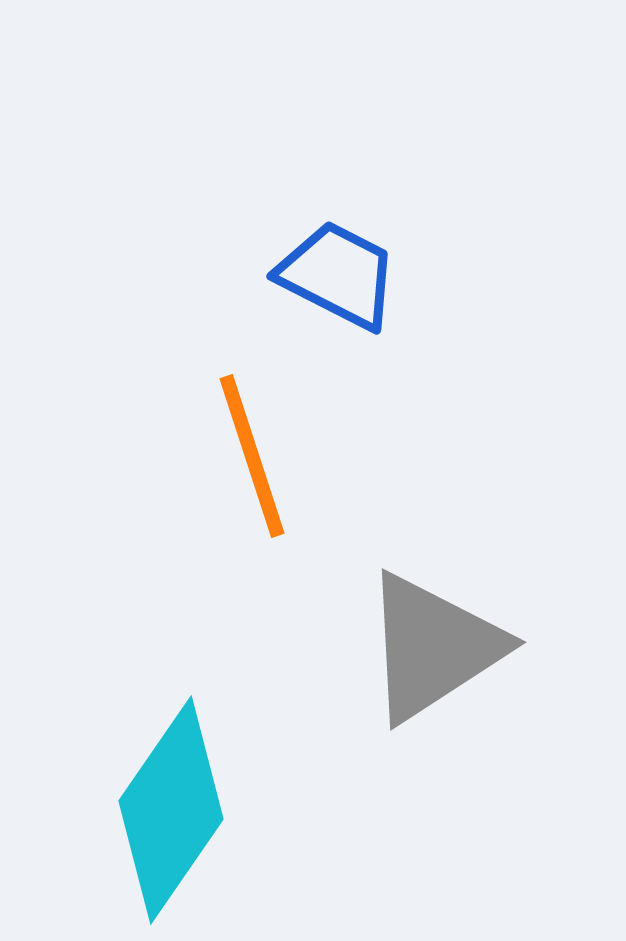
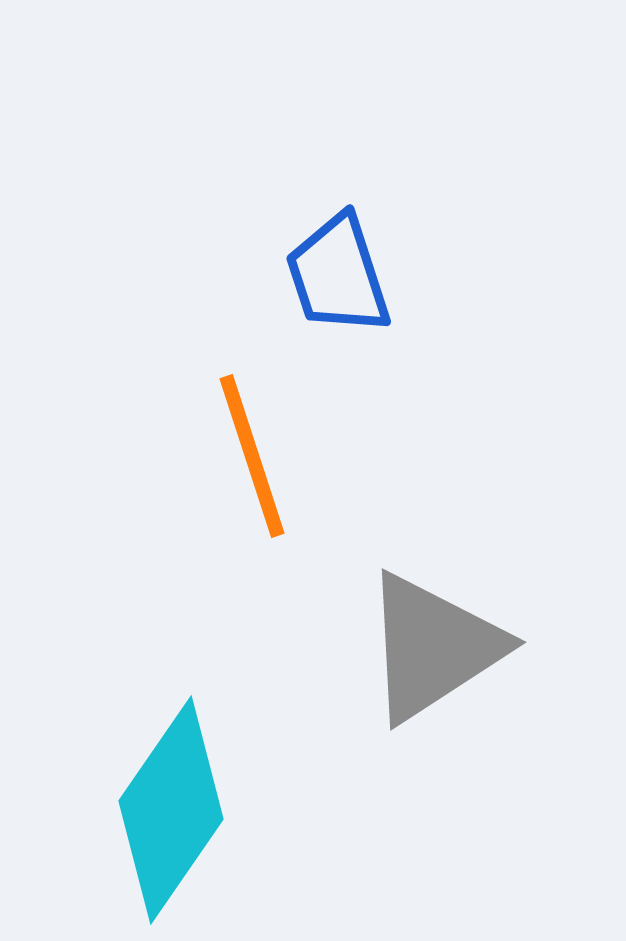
blue trapezoid: rotated 135 degrees counterclockwise
